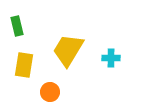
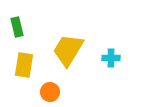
green rectangle: moved 1 px down
